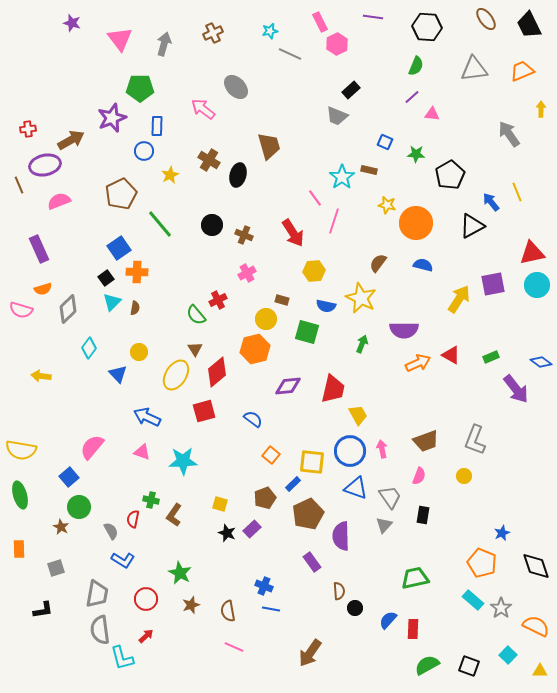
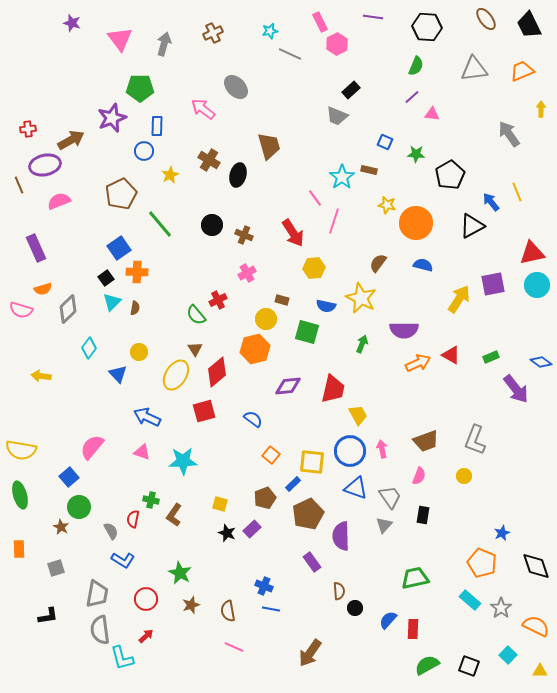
purple rectangle at (39, 249): moved 3 px left, 1 px up
yellow hexagon at (314, 271): moved 3 px up
cyan rectangle at (473, 600): moved 3 px left
black L-shape at (43, 610): moved 5 px right, 6 px down
